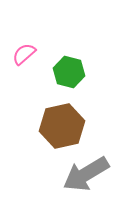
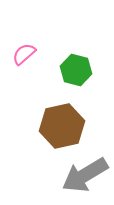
green hexagon: moved 7 px right, 2 px up
gray arrow: moved 1 px left, 1 px down
